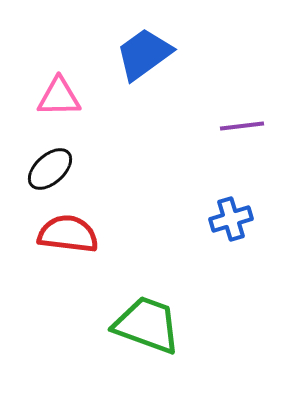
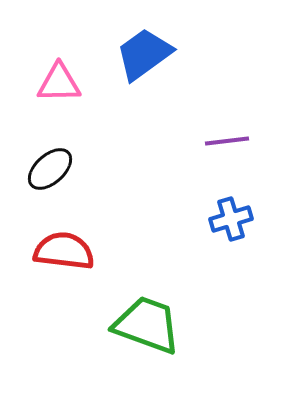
pink triangle: moved 14 px up
purple line: moved 15 px left, 15 px down
red semicircle: moved 4 px left, 17 px down
